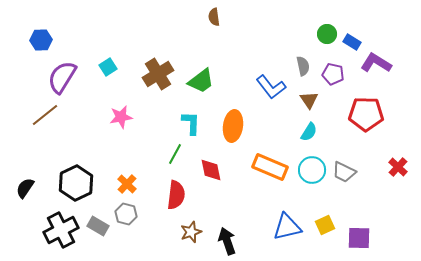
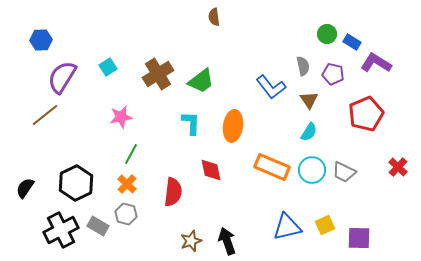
red pentagon: rotated 24 degrees counterclockwise
green line: moved 44 px left
orange rectangle: moved 2 px right
red semicircle: moved 3 px left, 3 px up
brown star: moved 9 px down
